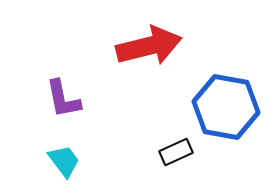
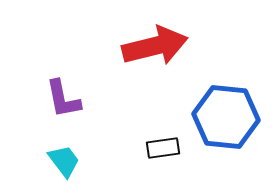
red arrow: moved 6 px right
blue hexagon: moved 10 px down; rotated 4 degrees counterclockwise
black rectangle: moved 13 px left, 4 px up; rotated 16 degrees clockwise
